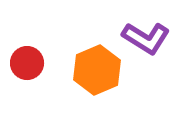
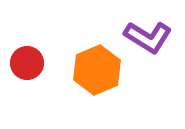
purple L-shape: moved 2 px right, 1 px up
